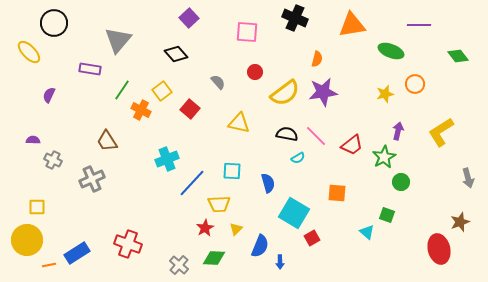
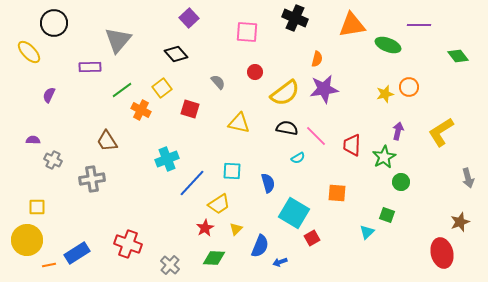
green ellipse at (391, 51): moved 3 px left, 6 px up
purple rectangle at (90, 69): moved 2 px up; rotated 10 degrees counterclockwise
orange circle at (415, 84): moved 6 px left, 3 px down
green line at (122, 90): rotated 20 degrees clockwise
yellow square at (162, 91): moved 3 px up
purple star at (323, 92): moved 1 px right, 3 px up
red square at (190, 109): rotated 24 degrees counterclockwise
black semicircle at (287, 134): moved 6 px up
red trapezoid at (352, 145): rotated 130 degrees clockwise
gray cross at (92, 179): rotated 15 degrees clockwise
yellow trapezoid at (219, 204): rotated 30 degrees counterclockwise
cyan triangle at (367, 232): rotated 35 degrees clockwise
red ellipse at (439, 249): moved 3 px right, 4 px down
blue arrow at (280, 262): rotated 72 degrees clockwise
gray cross at (179, 265): moved 9 px left
